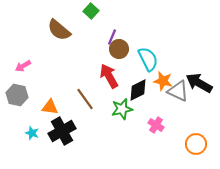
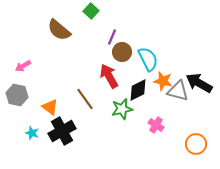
brown circle: moved 3 px right, 3 px down
gray triangle: rotated 10 degrees counterclockwise
orange triangle: rotated 30 degrees clockwise
